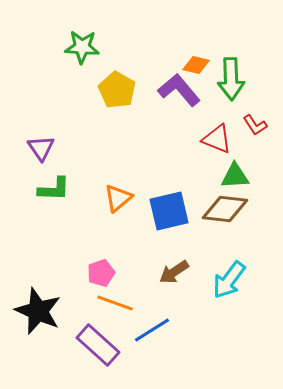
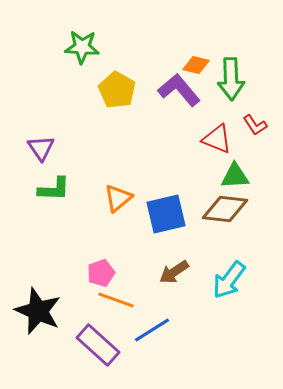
blue square: moved 3 px left, 3 px down
orange line: moved 1 px right, 3 px up
